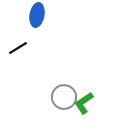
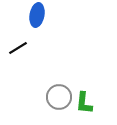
gray circle: moved 5 px left
green L-shape: rotated 50 degrees counterclockwise
